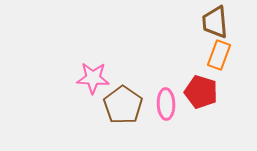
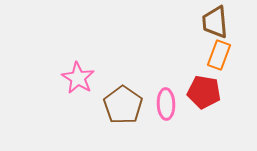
pink star: moved 15 px left; rotated 28 degrees clockwise
red pentagon: moved 3 px right; rotated 8 degrees counterclockwise
